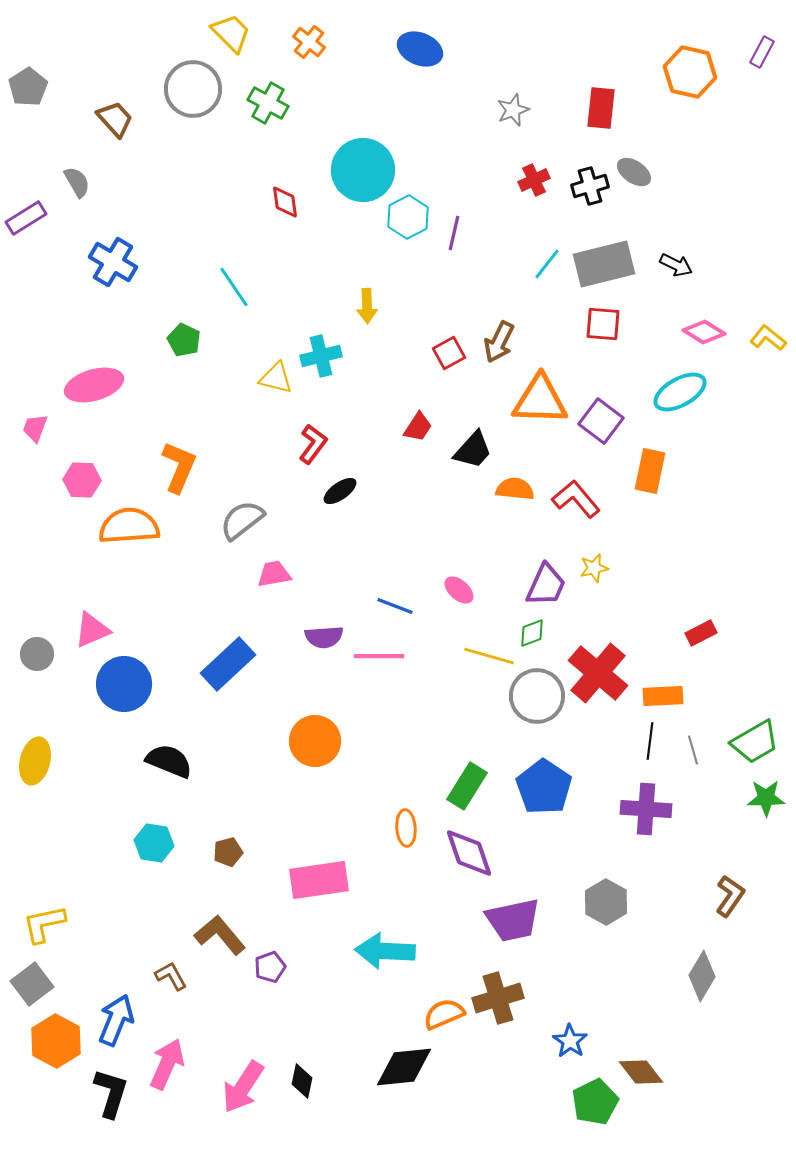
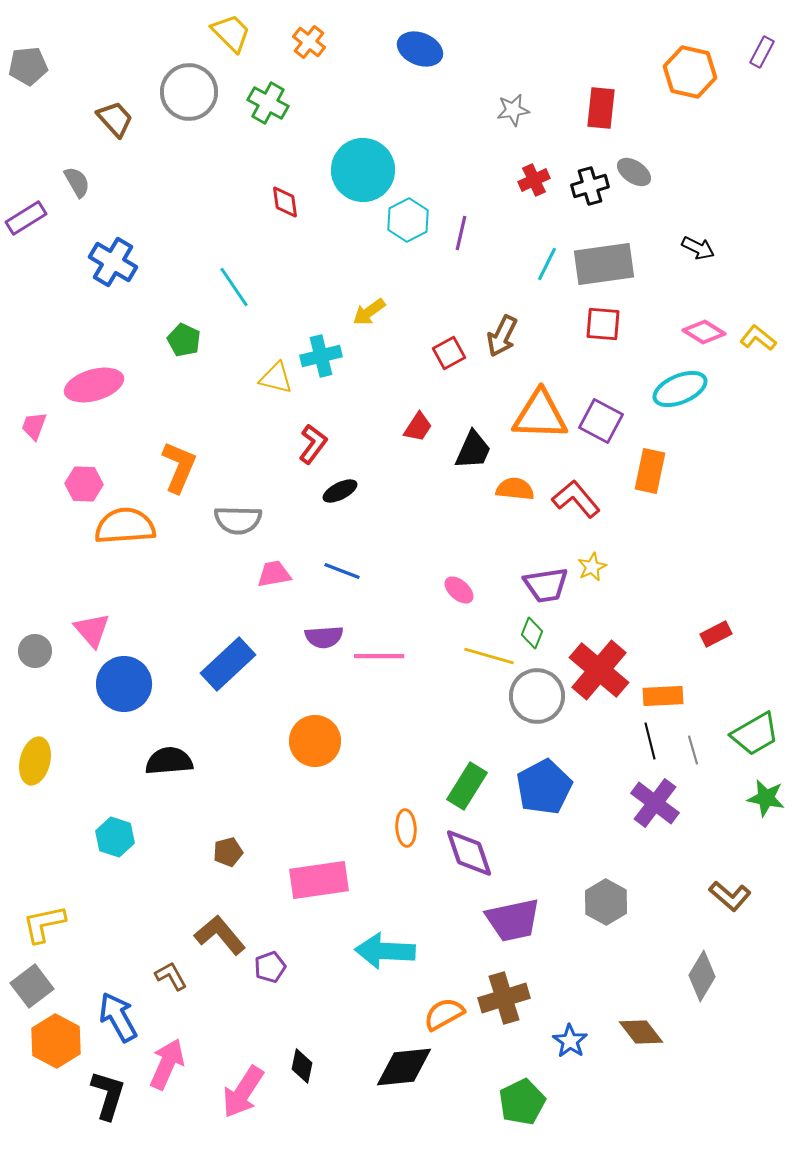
gray pentagon at (28, 87): moved 21 px up; rotated 27 degrees clockwise
gray circle at (193, 89): moved 4 px left, 3 px down
gray star at (513, 110): rotated 12 degrees clockwise
cyan hexagon at (408, 217): moved 3 px down
purple line at (454, 233): moved 7 px right
cyan line at (547, 264): rotated 12 degrees counterclockwise
gray rectangle at (604, 264): rotated 6 degrees clockwise
black arrow at (676, 265): moved 22 px right, 17 px up
yellow arrow at (367, 306): moved 2 px right, 6 px down; rotated 56 degrees clockwise
yellow L-shape at (768, 338): moved 10 px left
brown arrow at (499, 342): moved 3 px right, 6 px up
cyan ellipse at (680, 392): moved 3 px up; rotated 6 degrees clockwise
orange triangle at (540, 400): moved 15 px down
purple square at (601, 421): rotated 9 degrees counterclockwise
pink trapezoid at (35, 428): moved 1 px left, 2 px up
black trapezoid at (473, 450): rotated 18 degrees counterclockwise
pink hexagon at (82, 480): moved 2 px right, 4 px down
black ellipse at (340, 491): rotated 8 degrees clockwise
gray semicircle at (242, 520): moved 4 px left; rotated 141 degrees counterclockwise
orange semicircle at (129, 526): moved 4 px left
yellow star at (594, 568): moved 2 px left, 1 px up; rotated 12 degrees counterclockwise
purple trapezoid at (546, 585): rotated 57 degrees clockwise
blue line at (395, 606): moved 53 px left, 35 px up
pink triangle at (92, 630): rotated 48 degrees counterclockwise
green diamond at (532, 633): rotated 48 degrees counterclockwise
red rectangle at (701, 633): moved 15 px right, 1 px down
gray circle at (37, 654): moved 2 px left, 3 px up
red cross at (598, 673): moved 1 px right, 3 px up
black line at (650, 741): rotated 21 degrees counterclockwise
green trapezoid at (755, 742): moved 8 px up
black semicircle at (169, 761): rotated 27 degrees counterclockwise
blue pentagon at (544, 787): rotated 10 degrees clockwise
green star at (766, 798): rotated 12 degrees clockwise
purple cross at (646, 809): moved 9 px right, 6 px up; rotated 33 degrees clockwise
cyan hexagon at (154, 843): moved 39 px left, 6 px up; rotated 9 degrees clockwise
brown L-shape at (730, 896): rotated 96 degrees clockwise
gray square at (32, 984): moved 2 px down
brown cross at (498, 998): moved 6 px right
orange semicircle at (444, 1014): rotated 6 degrees counterclockwise
blue arrow at (116, 1020): moved 2 px right, 3 px up; rotated 51 degrees counterclockwise
brown diamond at (641, 1072): moved 40 px up
black diamond at (302, 1081): moved 15 px up
pink arrow at (243, 1087): moved 5 px down
black L-shape at (111, 1093): moved 3 px left, 2 px down
green pentagon at (595, 1102): moved 73 px left
